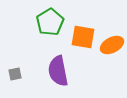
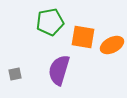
green pentagon: rotated 20 degrees clockwise
purple semicircle: moved 1 px right, 1 px up; rotated 28 degrees clockwise
